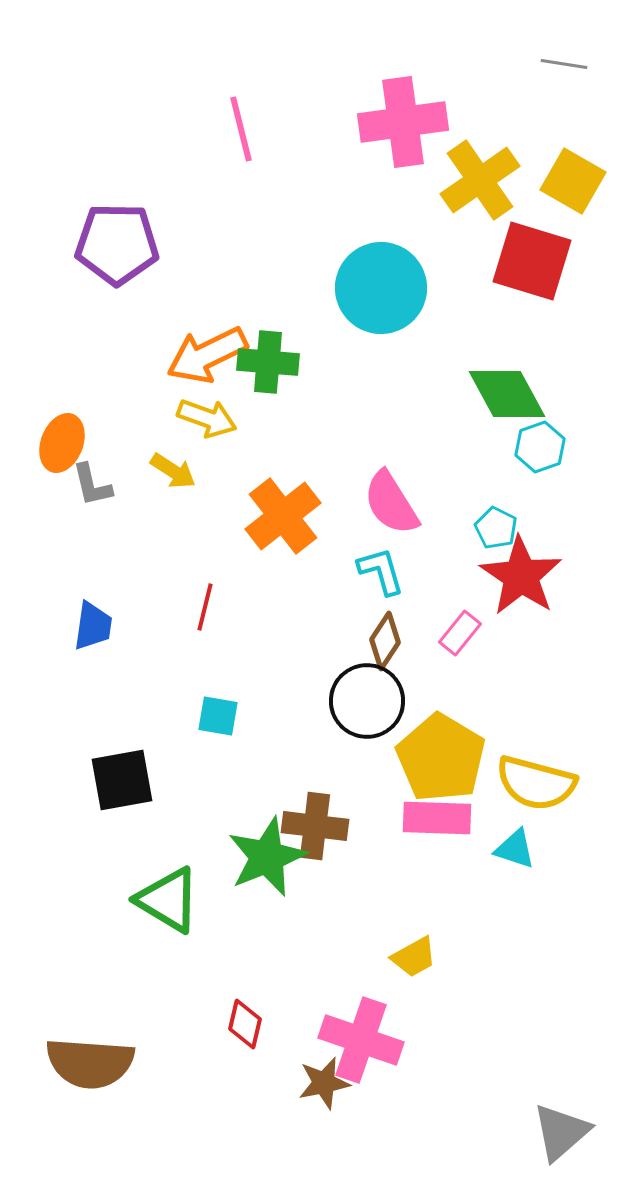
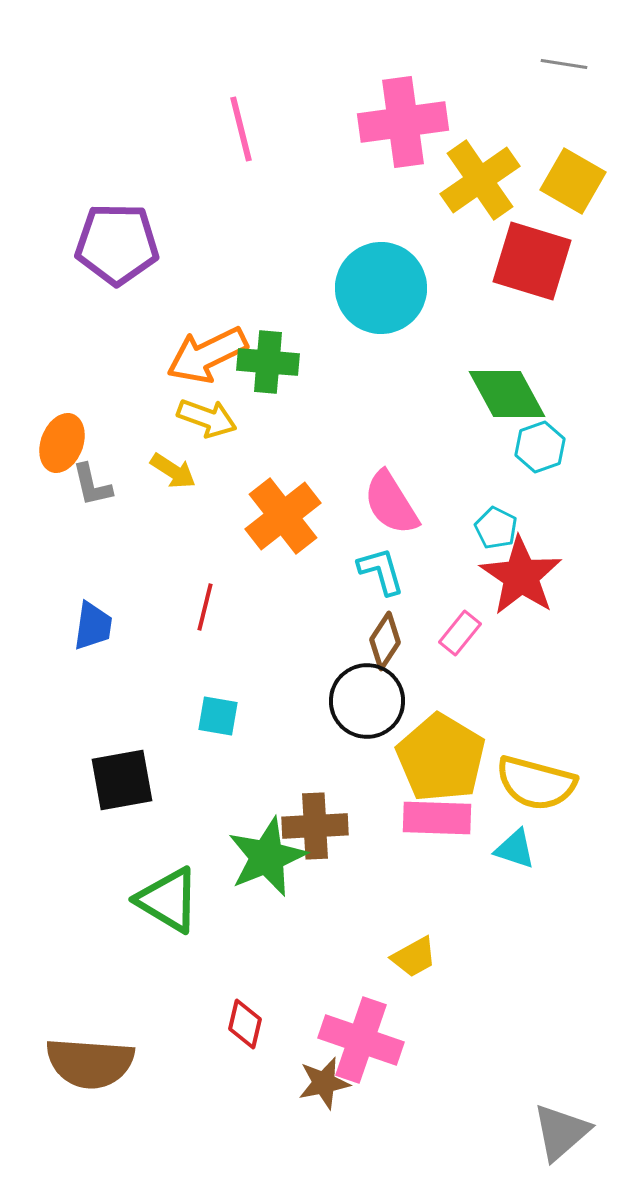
brown cross at (315, 826): rotated 10 degrees counterclockwise
